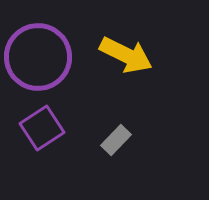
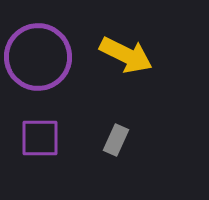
purple square: moved 2 px left, 10 px down; rotated 33 degrees clockwise
gray rectangle: rotated 20 degrees counterclockwise
